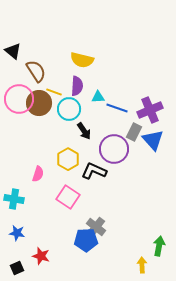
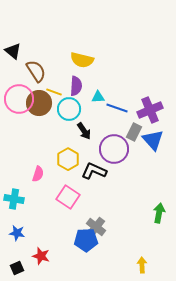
purple semicircle: moved 1 px left
green arrow: moved 33 px up
